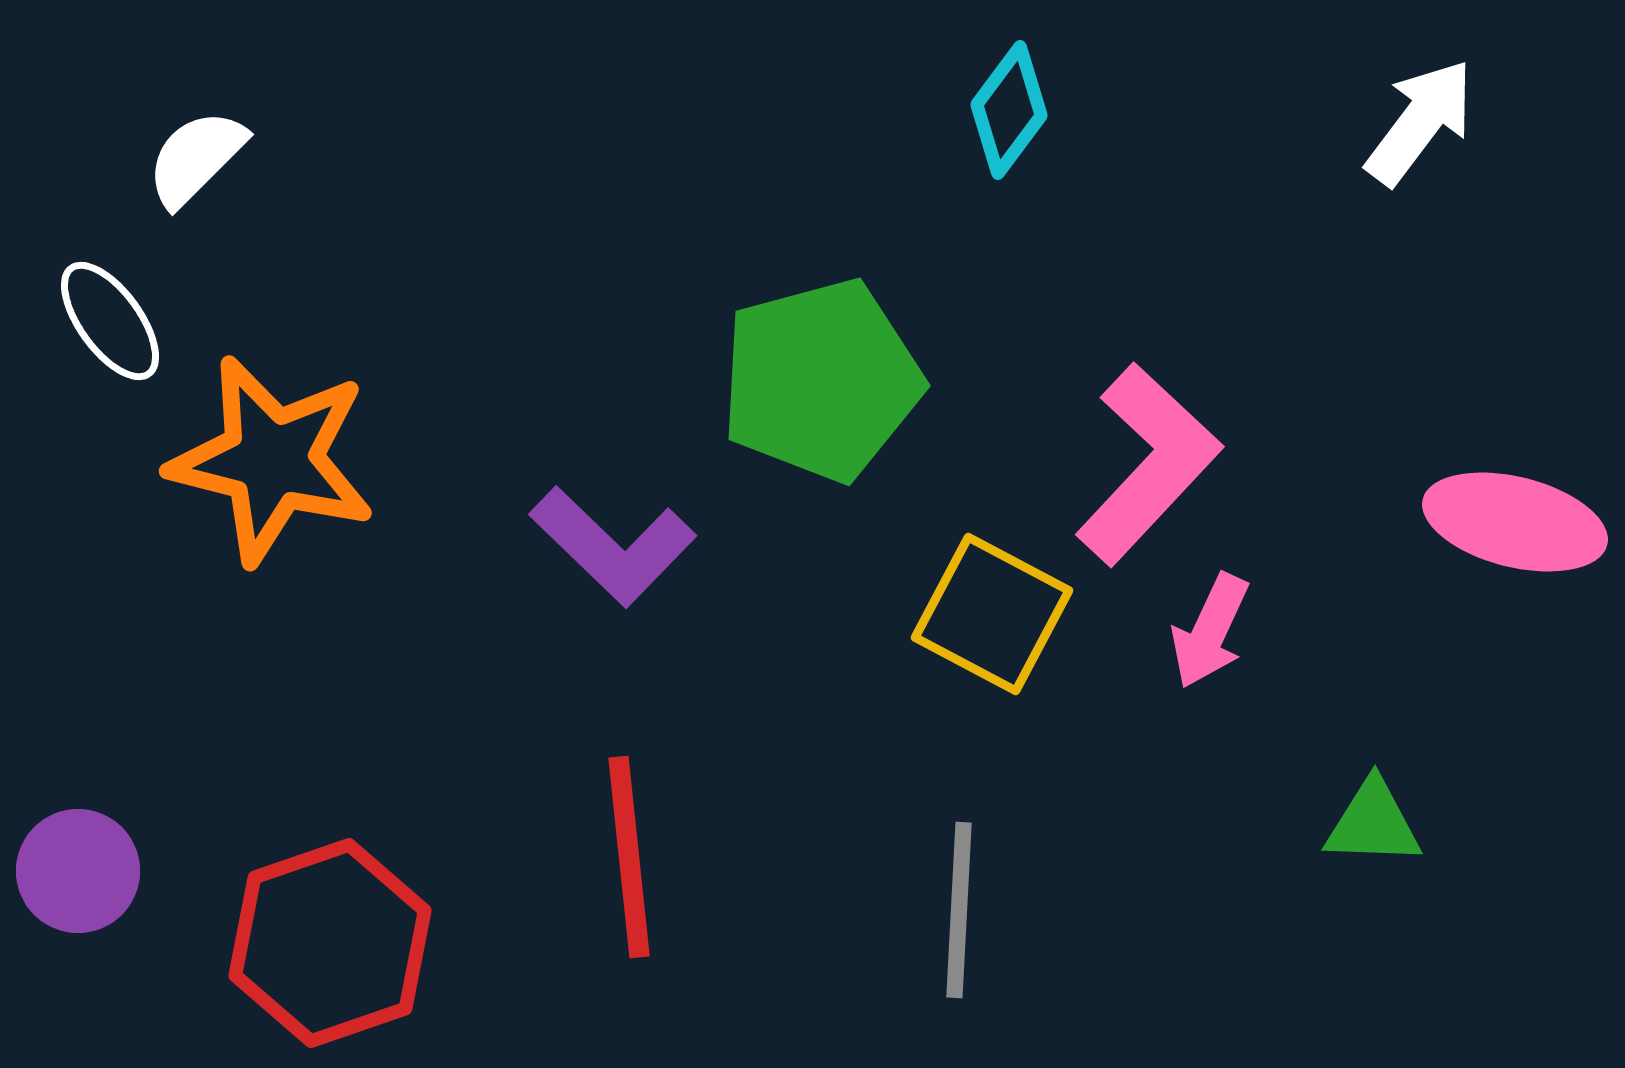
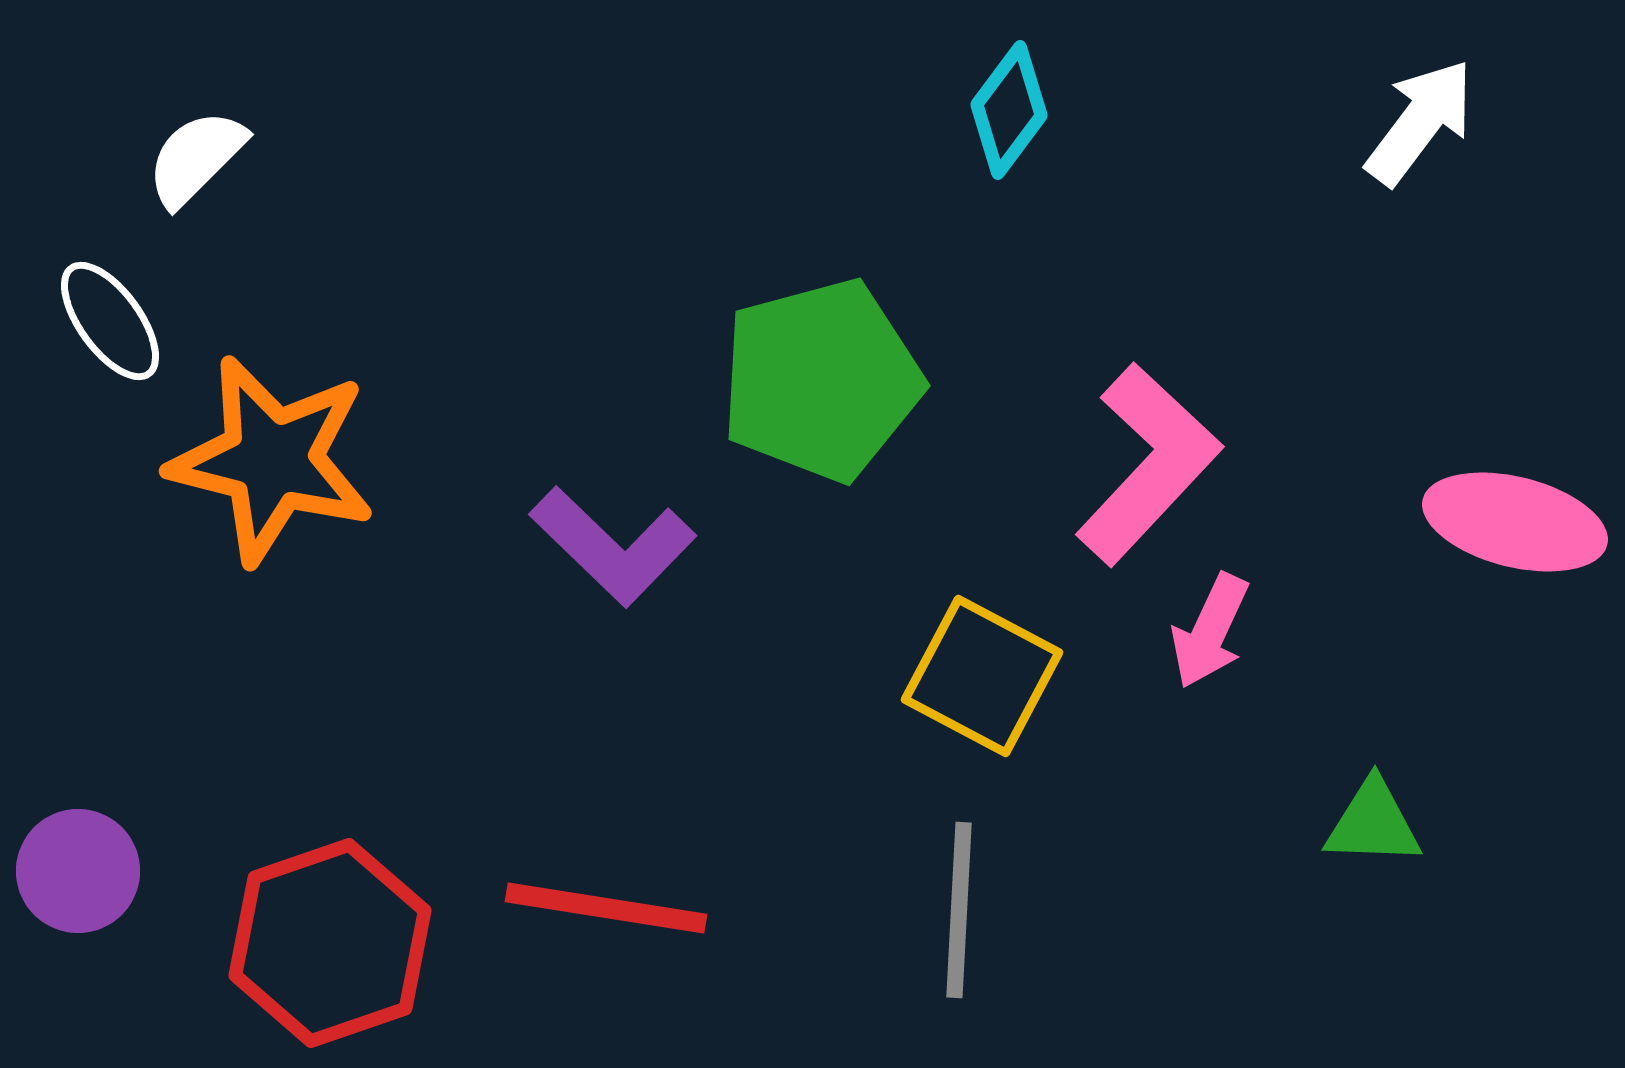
yellow square: moved 10 px left, 62 px down
red line: moved 23 px left, 51 px down; rotated 75 degrees counterclockwise
